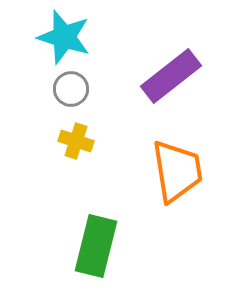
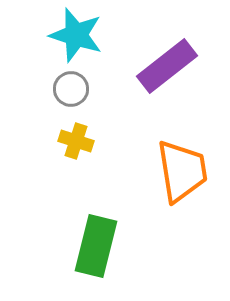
cyan star: moved 12 px right, 2 px up
purple rectangle: moved 4 px left, 10 px up
orange trapezoid: moved 5 px right
